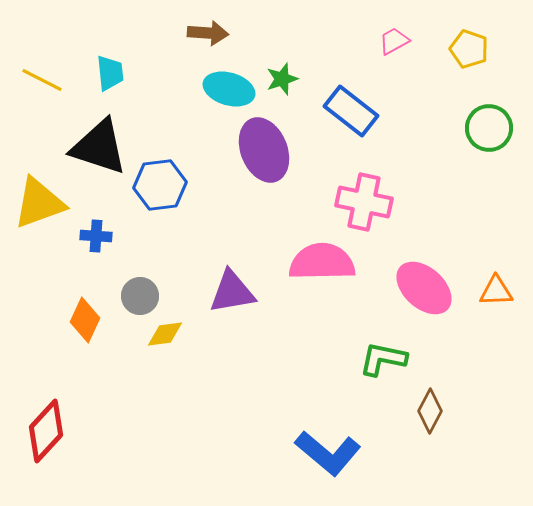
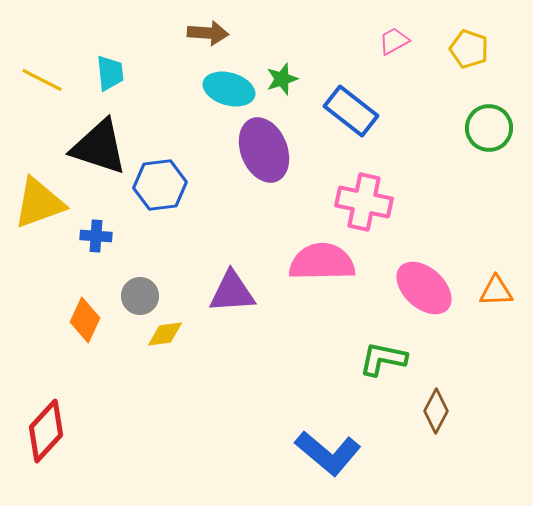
purple triangle: rotated 6 degrees clockwise
brown diamond: moved 6 px right
